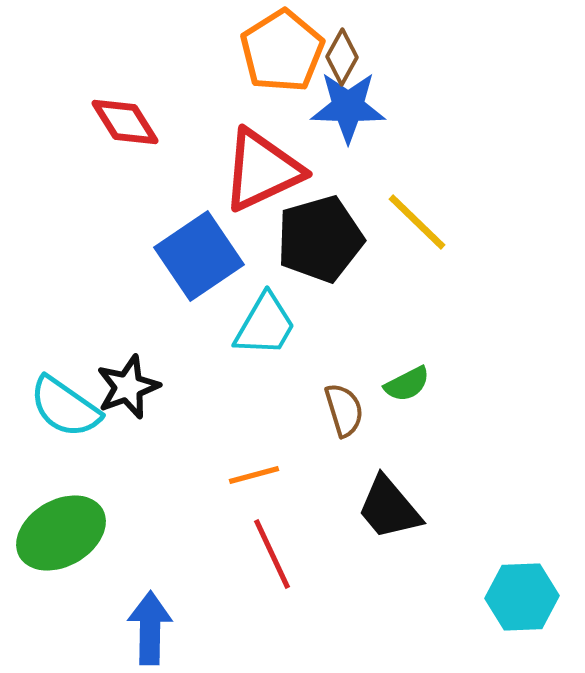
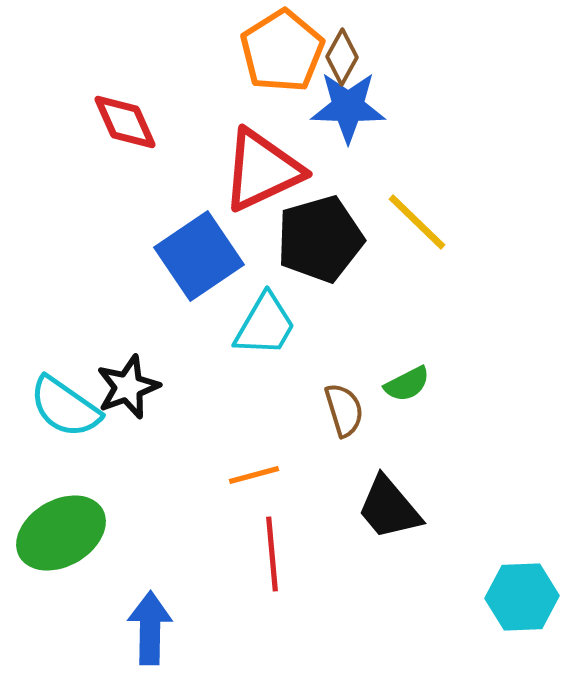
red diamond: rotated 8 degrees clockwise
red line: rotated 20 degrees clockwise
